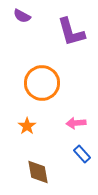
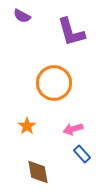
orange circle: moved 12 px right
pink arrow: moved 3 px left, 6 px down; rotated 12 degrees counterclockwise
